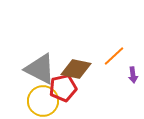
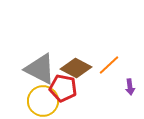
orange line: moved 5 px left, 9 px down
brown diamond: moved 1 px up; rotated 16 degrees clockwise
purple arrow: moved 3 px left, 12 px down
red pentagon: rotated 24 degrees clockwise
